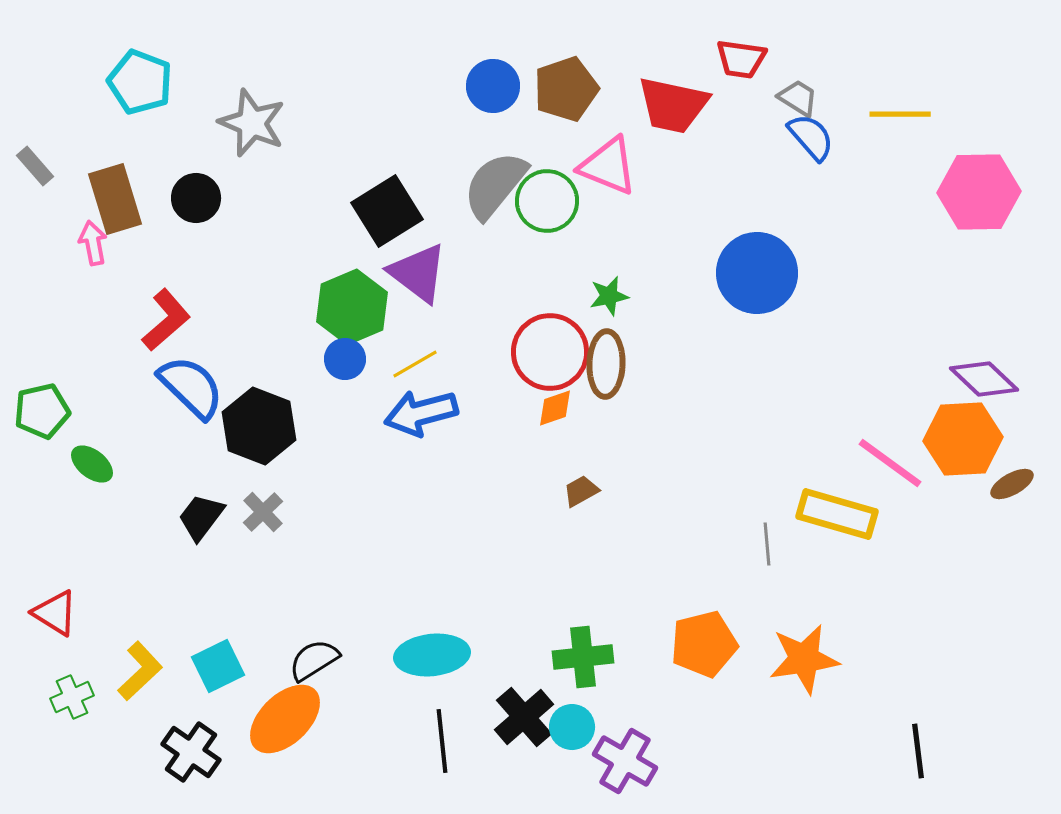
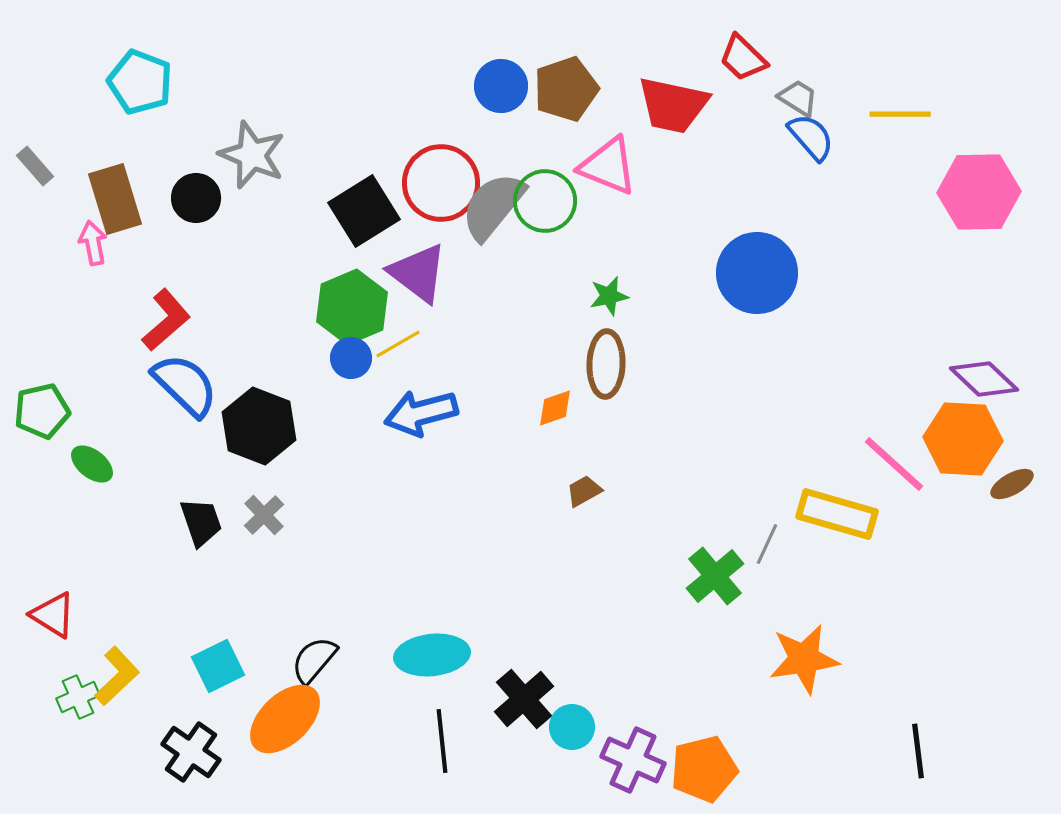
red trapezoid at (741, 59): moved 2 px right, 1 px up; rotated 36 degrees clockwise
blue circle at (493, 86): moved 8 px right
gray star at (252, 123): moved 32 px down
gray semicircle at (495, 185): moved 2 px left, 21 px down
green circle at (547, 201): moved 2 px left
black square at (387, 211): moved 23 px left
red circle at (550, 352): moved 109 px left, 169 px up
blue circle at (345, 359): moved 6 px right, 1 px up
yellow line at (415, 364): moved 17 px left, 20 px up
blue semicircle at (191, 387): moved 6 px left, 2 px up
orange hexagon at (963, 439): rotated 6 degrees clockwise
pink line at (890, 463): moved 4 px right, 1 px down; rotated 6 degrees clockwise
brown trapezoid at (581, 491): moved 3 px right
gray cross at (263, 512): moved 1 px right, 3 px down
black trapezoid at (201, 517): moved 5 px down; rotated 124 degrees clockwise
gray line at (767, 544): rotated 30 degrees clockwise
red triangle at (55, 613): moved 2 px left, 2 px down
orange pentagon at (704, 644): moved 125 px down
green cross at (583, 657): moved 132 px right, 81 px up; rotated 34 degrees counterclockwise
black semicircle at (314, 660): rotated 18 degrees counterclockwise
yellow L-shape at (140, 671): moved 23 px left, 5 px down
green cross at (72, 697): moved 6 px right
black cross at (524, 717): moved 18 px up
purple cross at (625, 761): moved 8 px right, 1 px up; rotated 6 degrees counterclockwise
